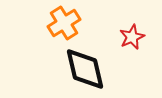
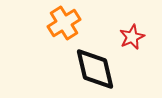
black diamond: moved 10 px right
